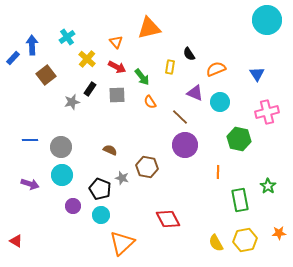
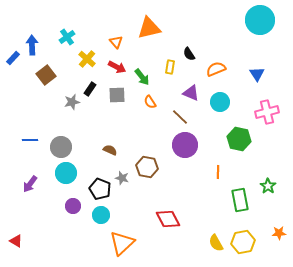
cyan circle at (267, 20): moved 7 px left
purple triangle at (195, 93): moved 4 px left
cyan circle at (62, 175): moved 4 px right, 2 px up
purple arrow at (30, 184): rotated 108 degrees clockwise
yellow hexagon at (245, 240): moved 2 px left, 2 px down
